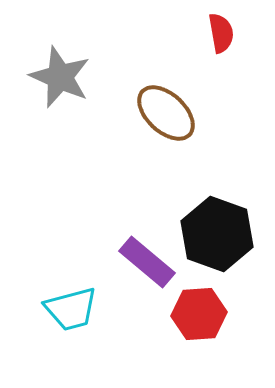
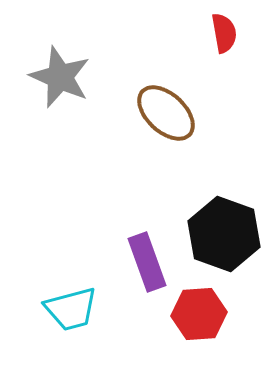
red semicircle: moved 3 px right
black hexagon: moved 7 px right
purple rectangle: rotated 30 degrees clockwise
